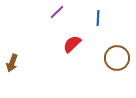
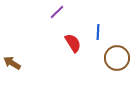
blue line: moved 14 px down
red semicircle: moved 1 px right, 1 px up; rotated 102 degrees clockwise
brown arrow: rotated 102 degrees clockwise
